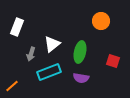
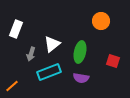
white rectangle: moved 1 px left, 2 px down
